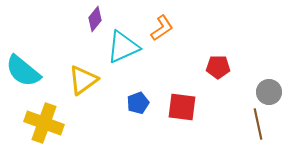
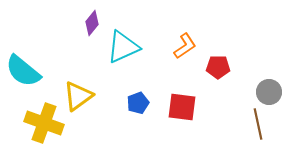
purple diamond: moved 3 px left, 4 px down
orange L-shape: moved 23 px right, 18 px down
yellow triangle: moved 5 px left, 16 px down
